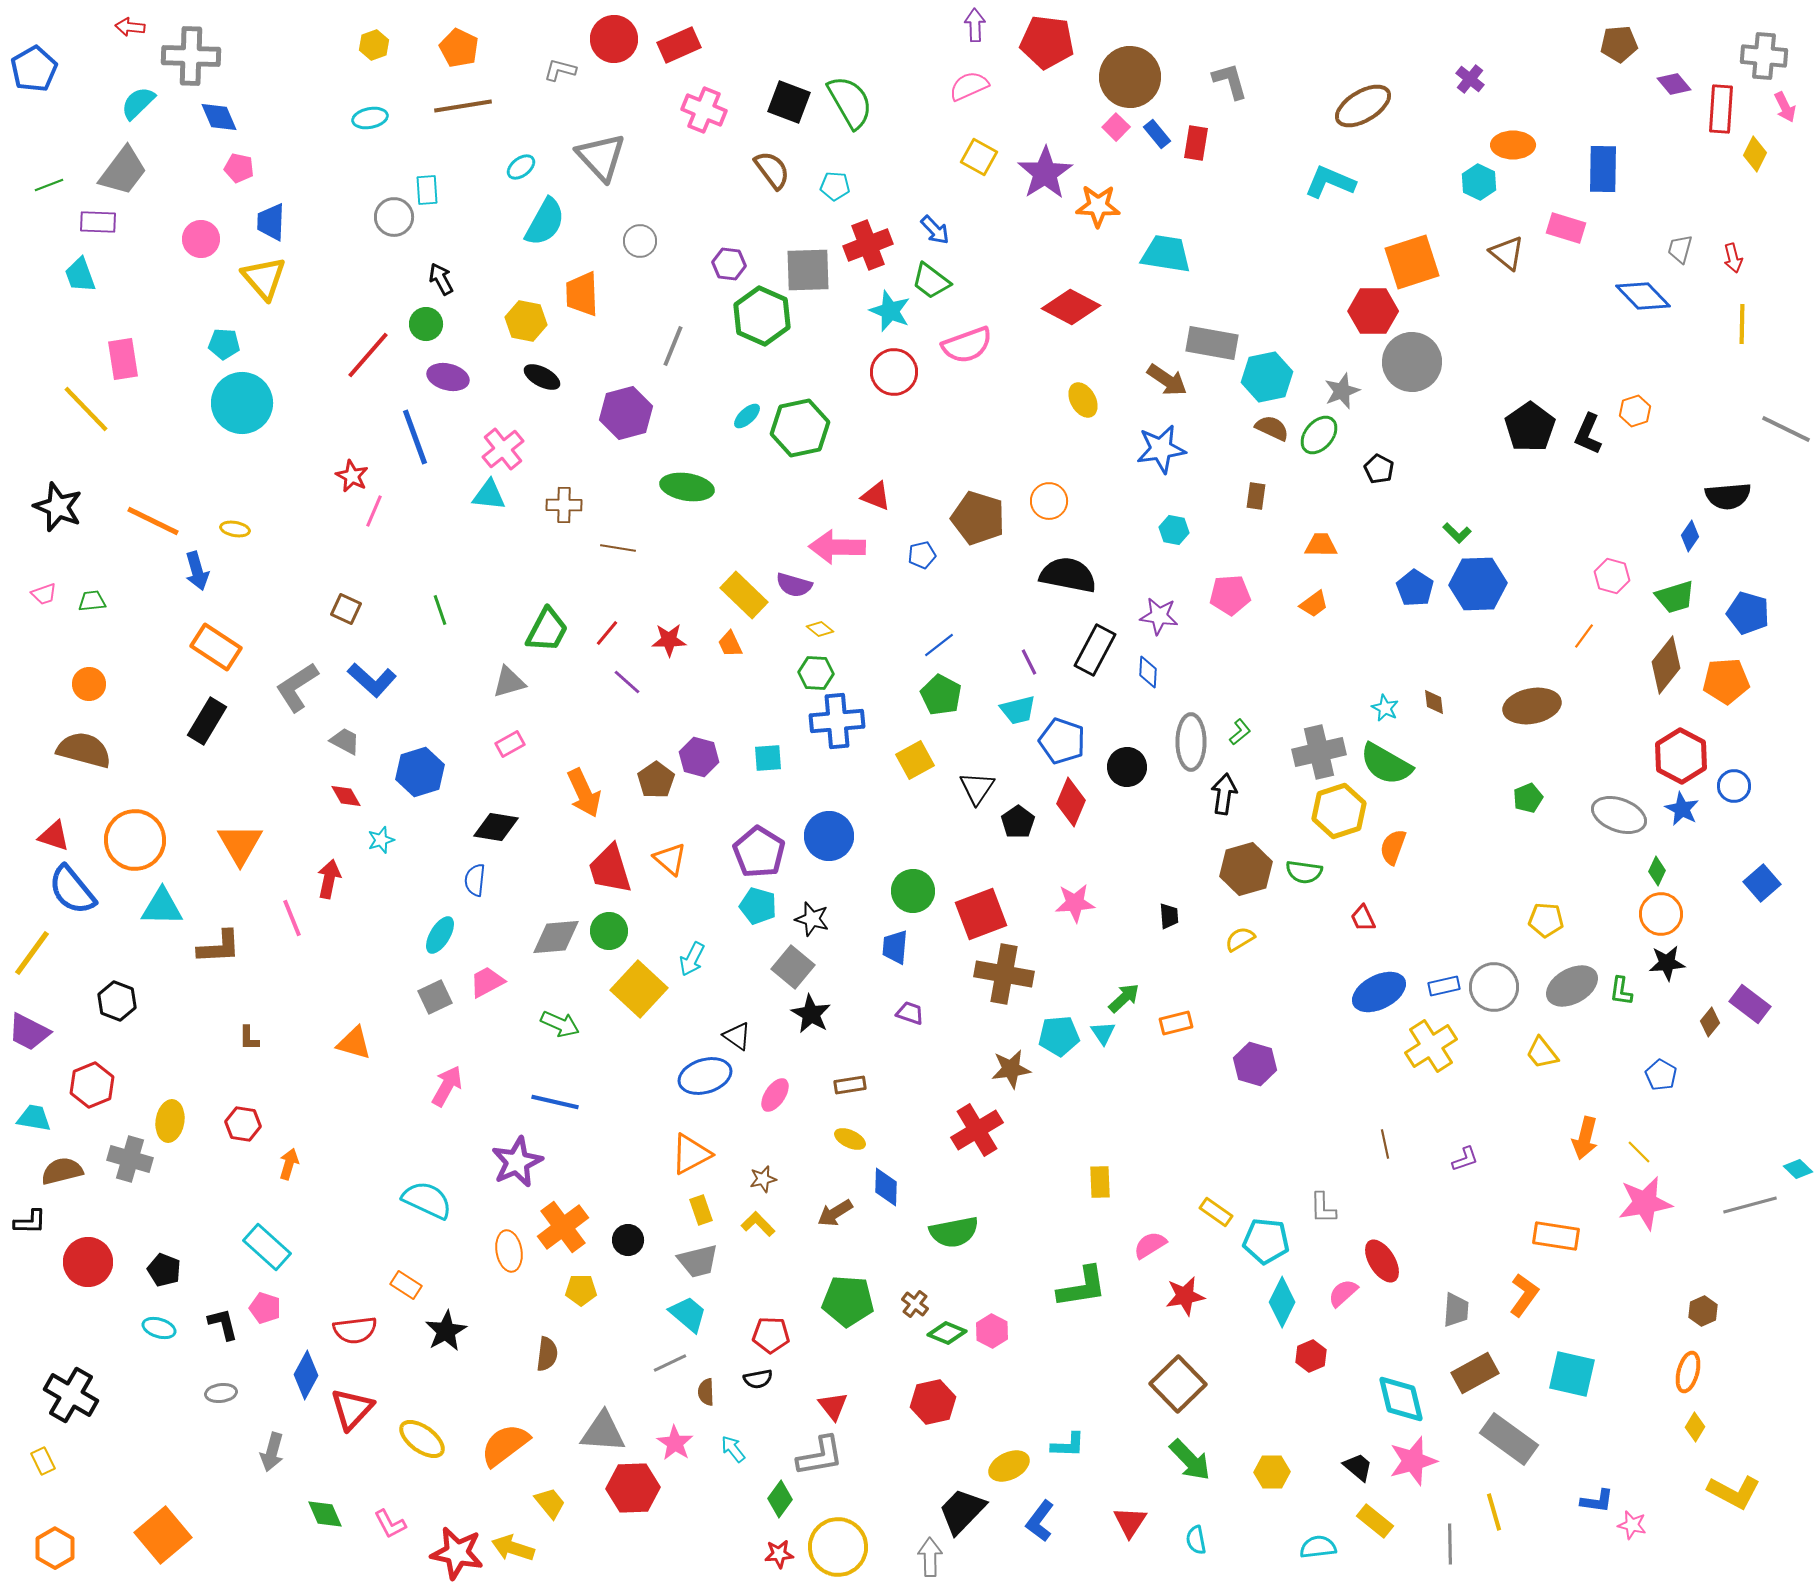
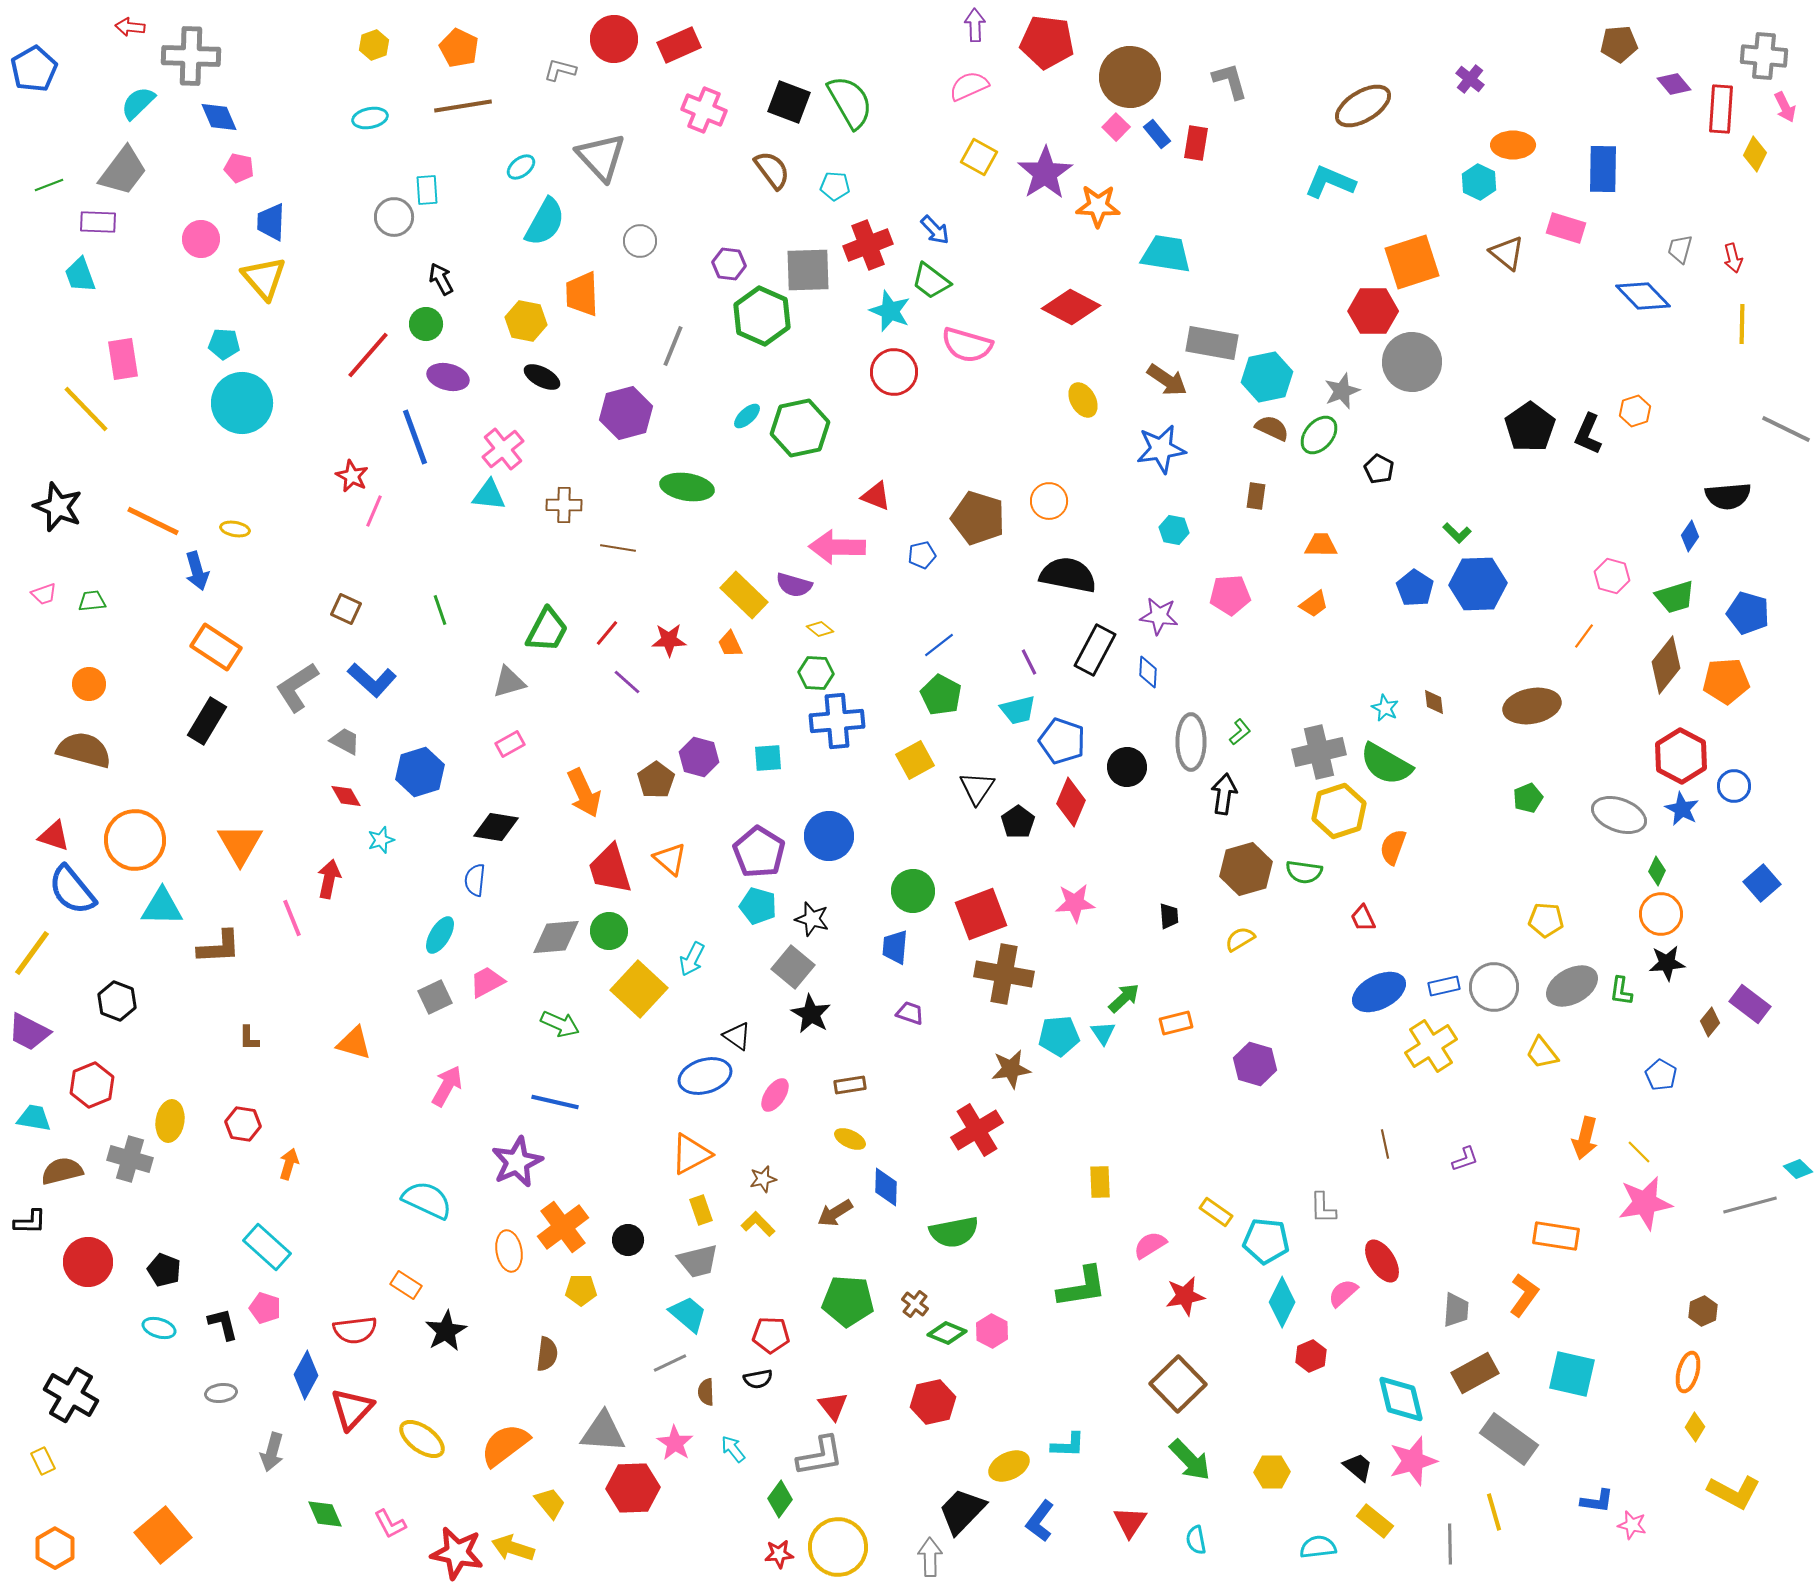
pink semicircle at (967, 345): rotated 36 degrees clockwise
